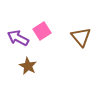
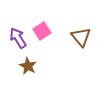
purple arrow: rotated 30 degrees clockwise
